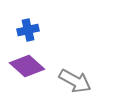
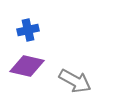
purple diamond: rotated 28 degrees counterclockwise
